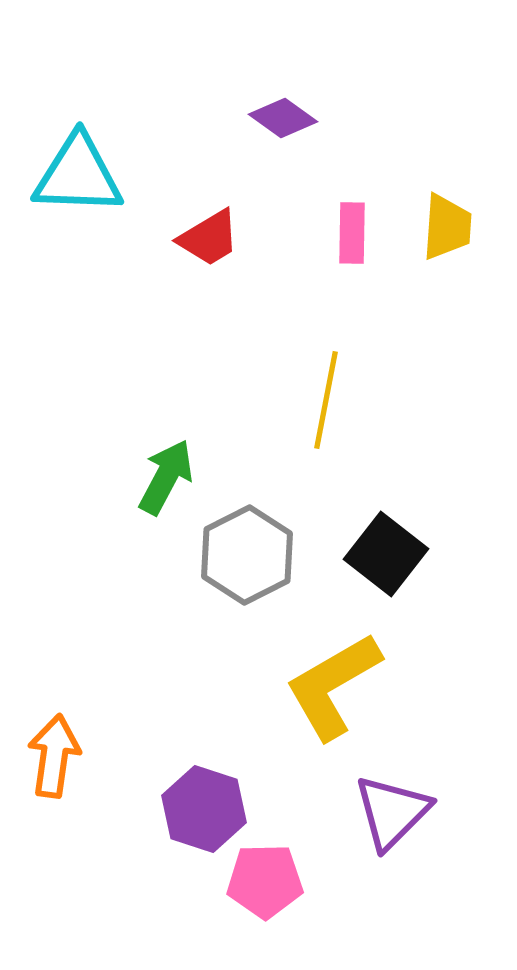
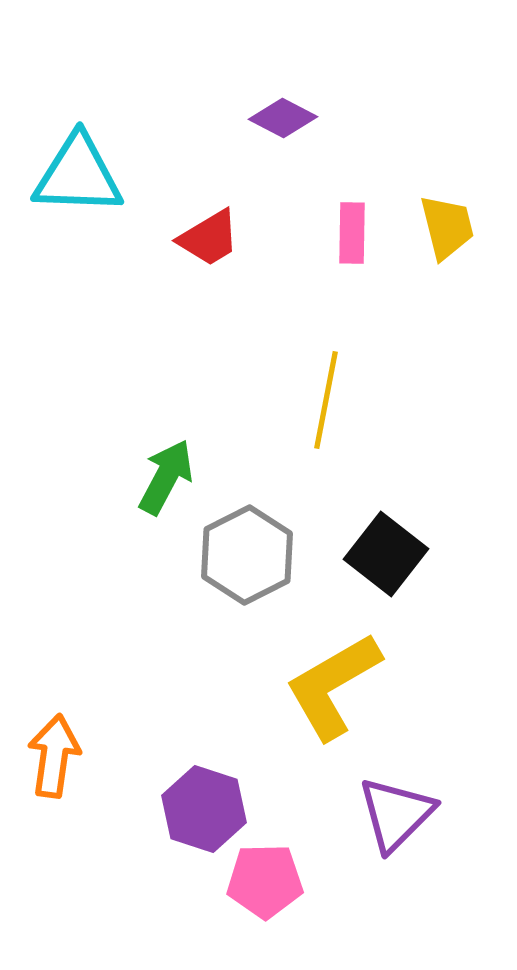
purple diamond: rotated 8 degrees counterclockwise
yellow trapezoid: rotated 18 degrees counterclockwise
purple triangle: moved 4 px right, 2 px down
